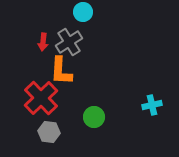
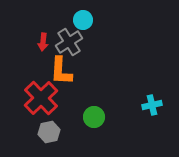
cyan circle: moved 8 px down
gray hexagon: rotated 20 degrees counterclockwise
